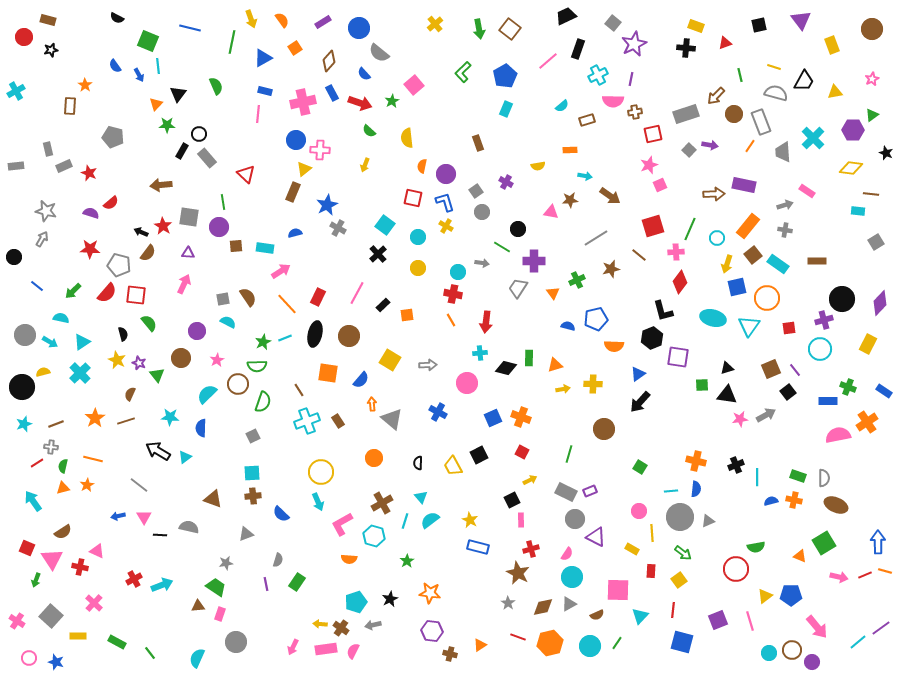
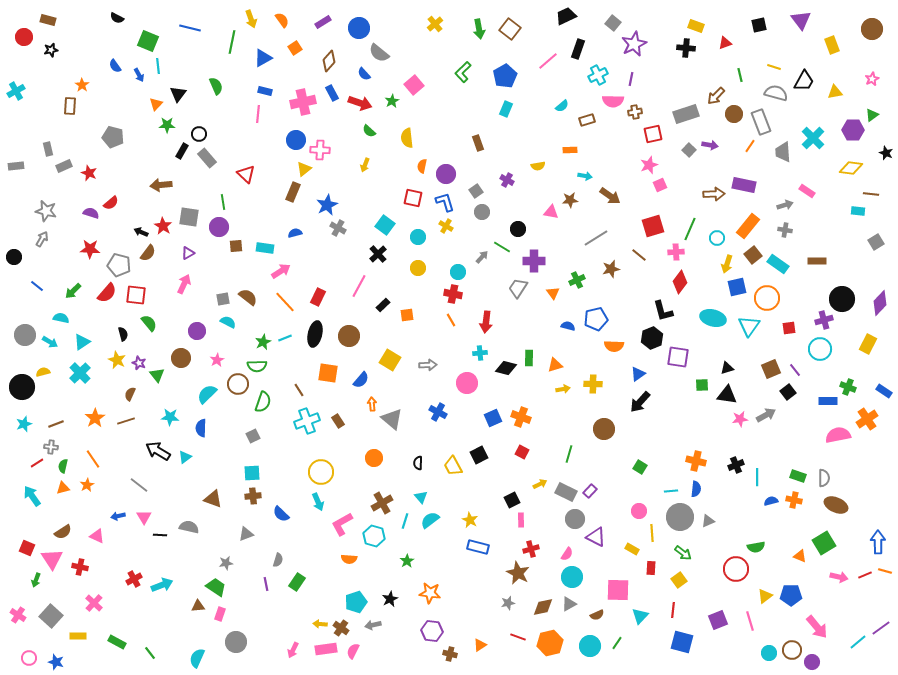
orange star at (85, 85): moved 3 px left
purple cross at (506, 182): moved 1 px right, 2 px up
purple triangle at (188, 253): rotated 32 degrees counterclockwise
gray arrow at (482, 263): moved 6 px up; rotated 56 degrees counterclockwise
pink line at (357, 293): moved 2 px right, 7 px up
brown semicircle at (248, 297): rotated 18 degrees counterclockwise
orange line at (287, 304): moved 2 px left, 2 px up
orange cross at (867, 422): moved 3 px up
orange line at (93, 459): rotated 42 degrees clockwise
yellow arrow at (530, 480): moved 10 px right, 4 px down
purple rectangle at (590, 491): rotated 24 degrees counterclockwise
cyan arrow at (33, 501): moved 1 px left, 5 px up
pink triangle at (97, 551): moved 15 px up
red rectangle at (651, 571): moved 3 px up
gray star at (508, 603): rotated 24 degrees clockwise
pink cross at (17, 621): moved 1 px right, 6 px up
pink arrow at (293, 647): moved 3 px down
